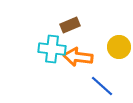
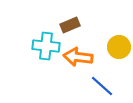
cyan cross: moved 6 px left, 3 px up
